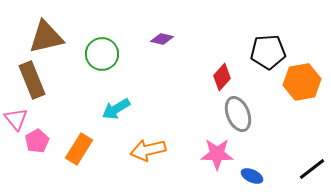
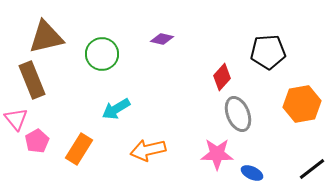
orange hexagon: moved 22 px down
blue ellipse: moved 3 px up
